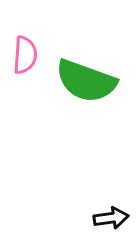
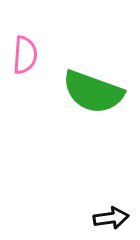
green semicircle: moved 7 px right, 11 px down
